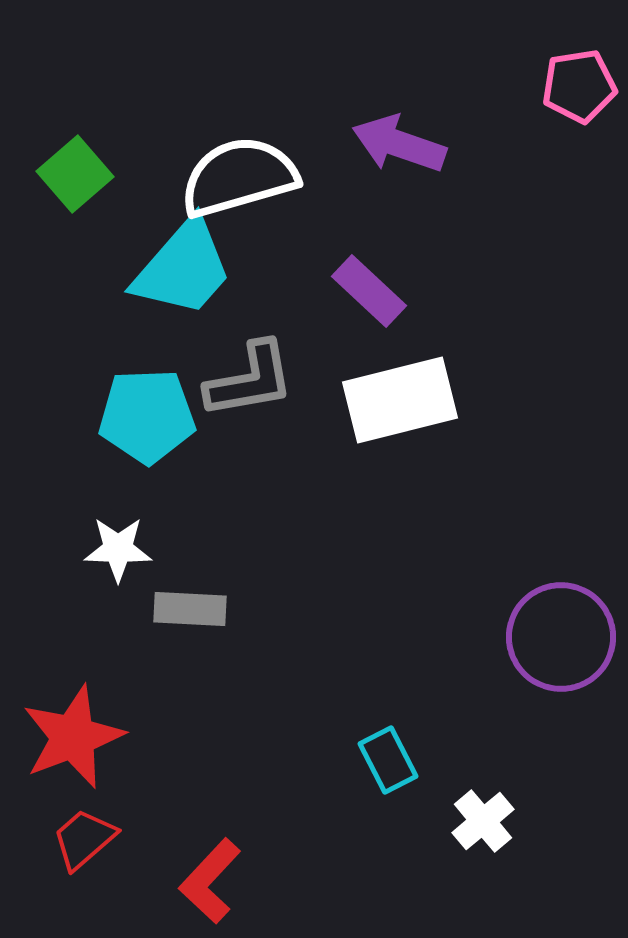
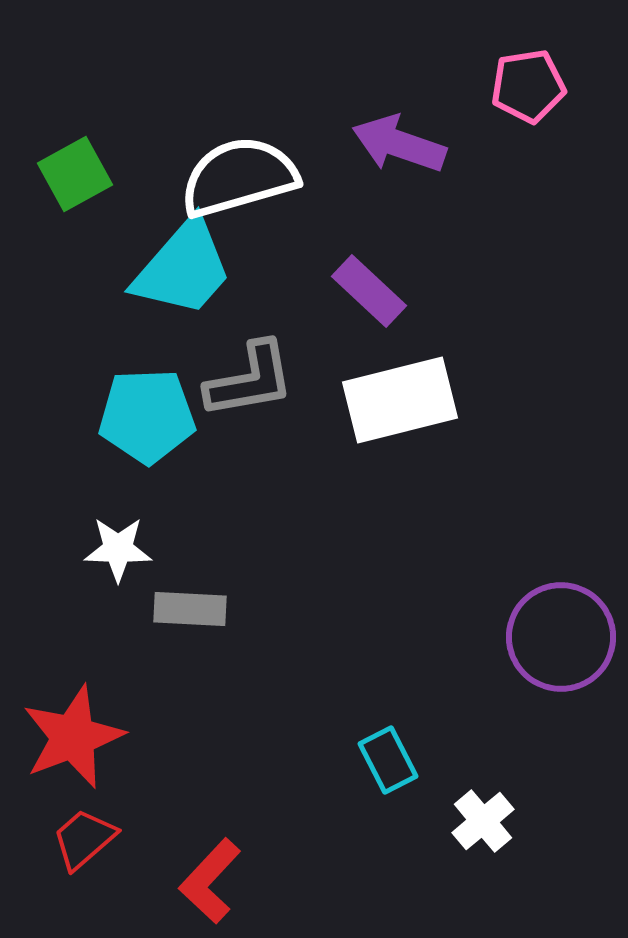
pink pentagon: moved 51 px left
green square: rotated 12 degrees clockwise
